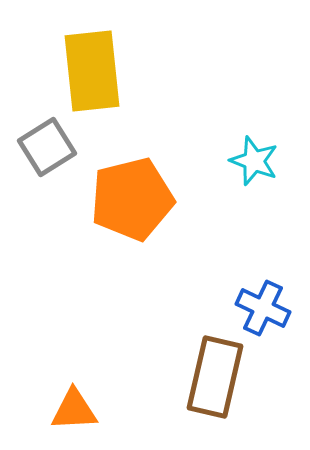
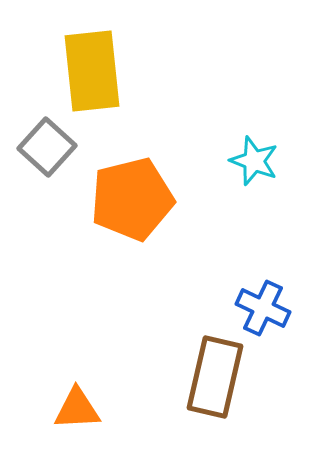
gray square: rotated 16 degrees counterclockwise
orange triangle: moved 3 px right, 1 px up
